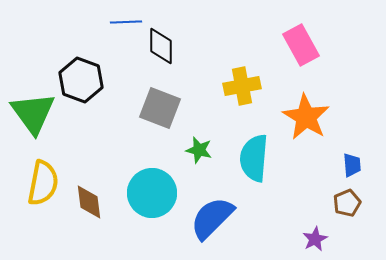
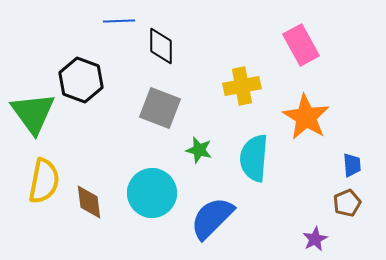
blue line: moved 7 px left, 1 px up
yellow semicircle: moved 1 px right, 2 px up
